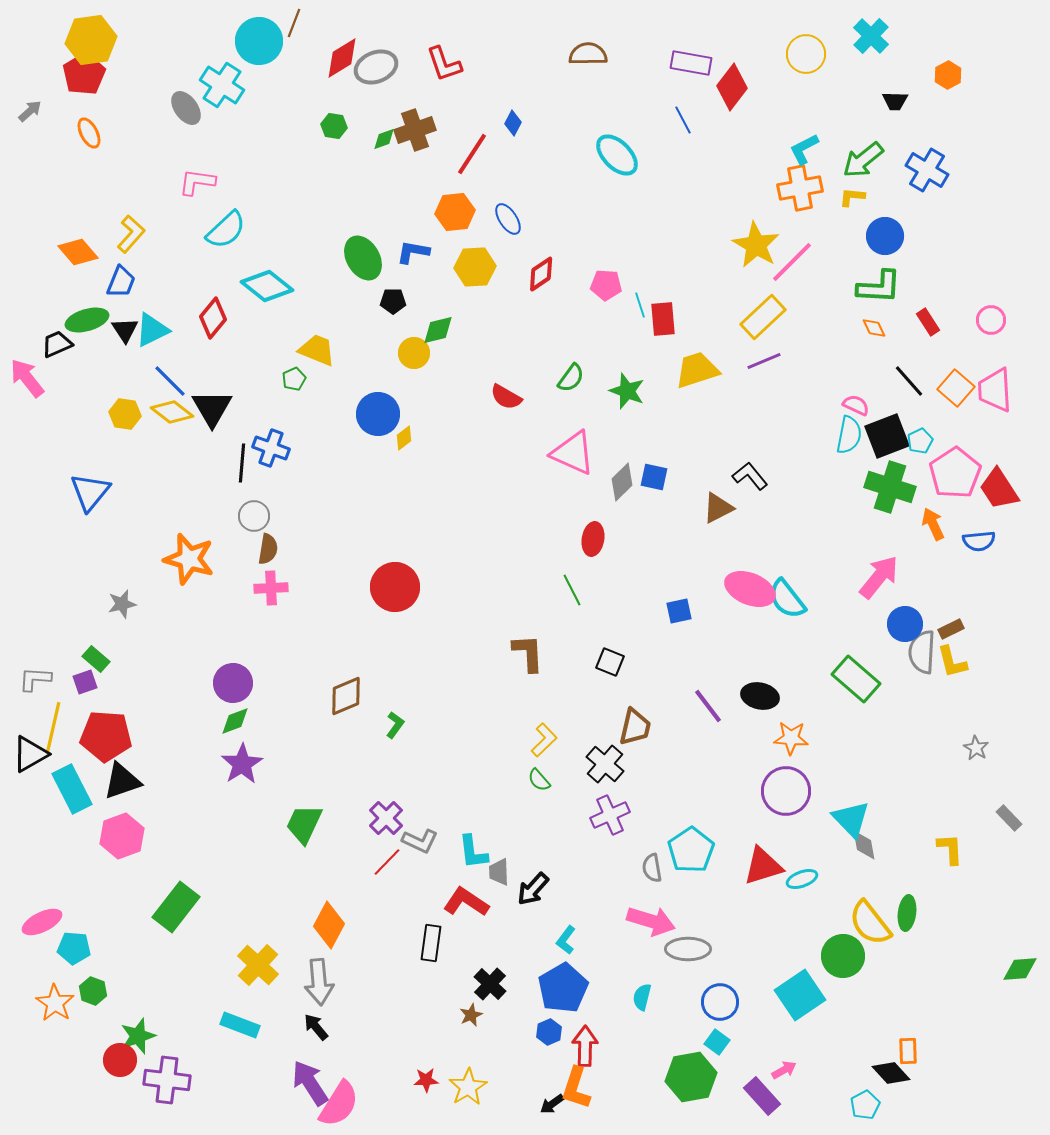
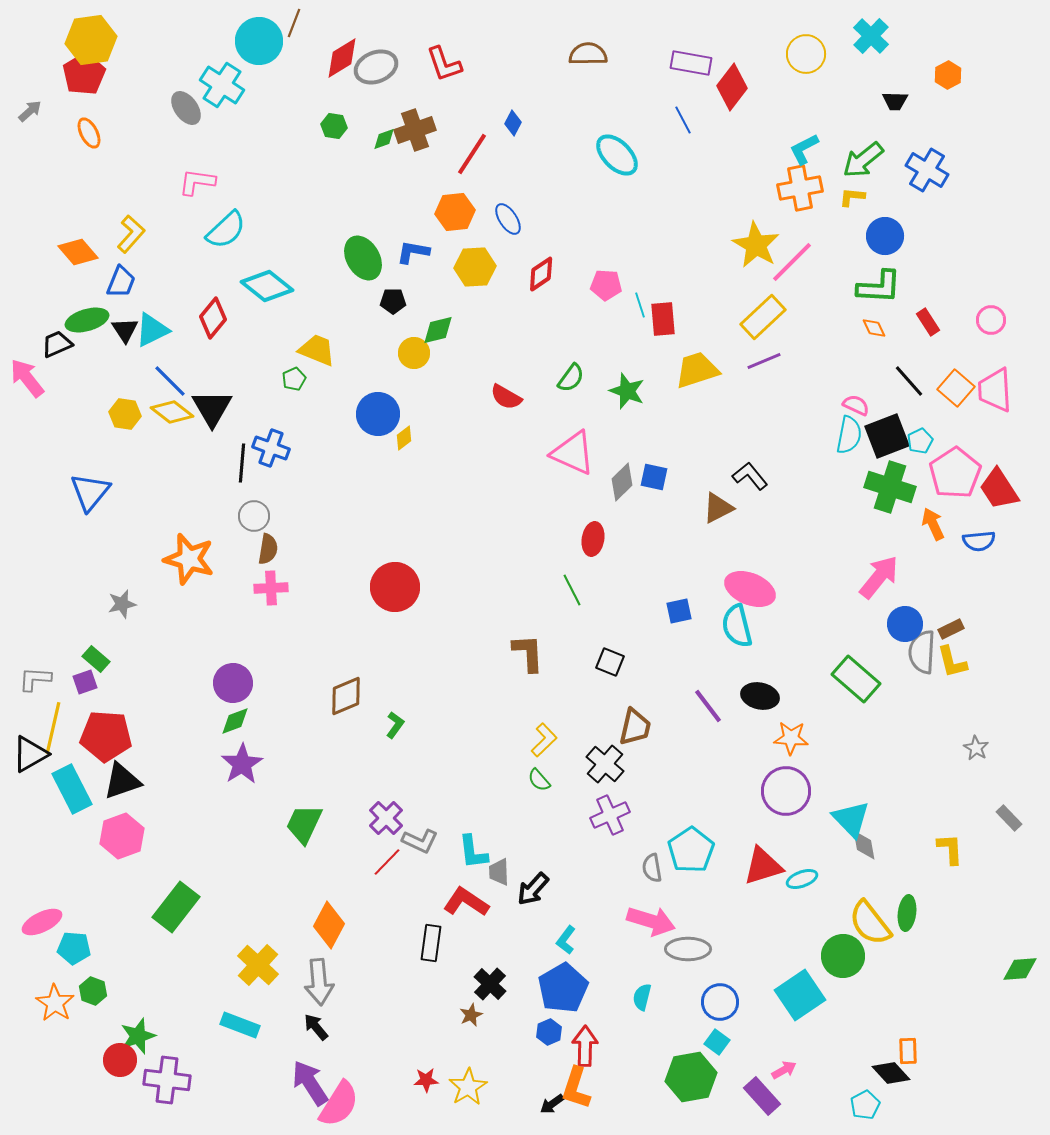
cyan semicircle at (787, 599): moved 50 px left, 27 px down; rotated 24 degrees clockwise
